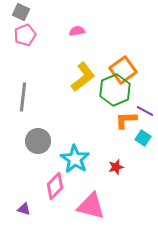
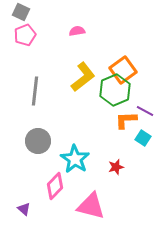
gray line: moved 12 px right, 6 px up
purple triangle: rotated 24 degrees clockwise
